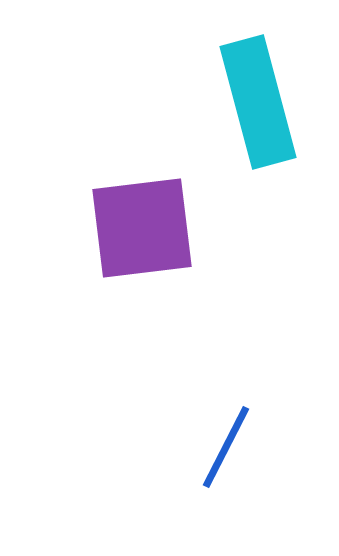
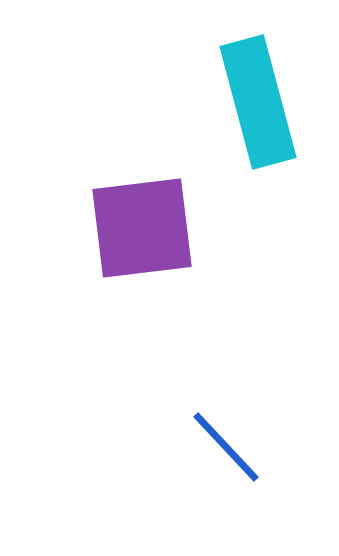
blue line: rotated 70 degrees counterclockwise
